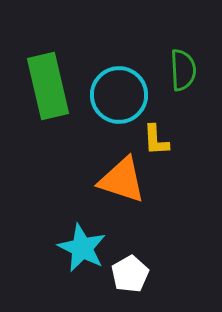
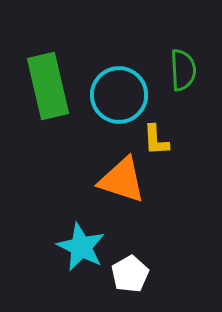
cyan star: moved 1 px left, 1 px up
